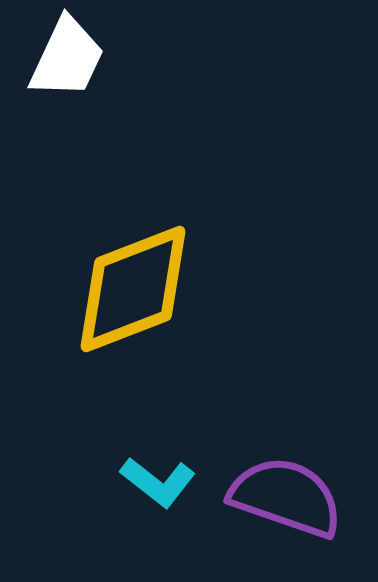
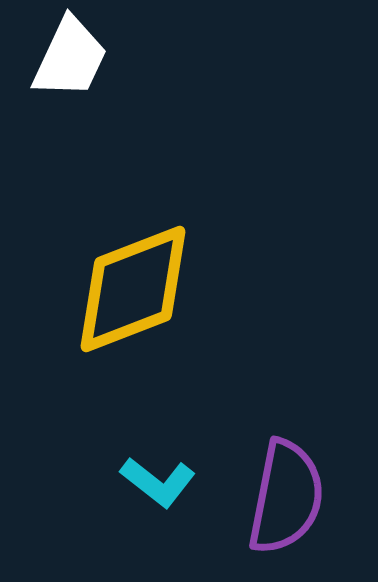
white trapezoid: moved 3 px right
purple semicircle: rotated 82 degrees clockwise
